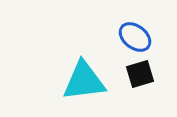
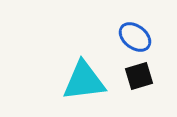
black square: moved 1 px left, 2 px down
